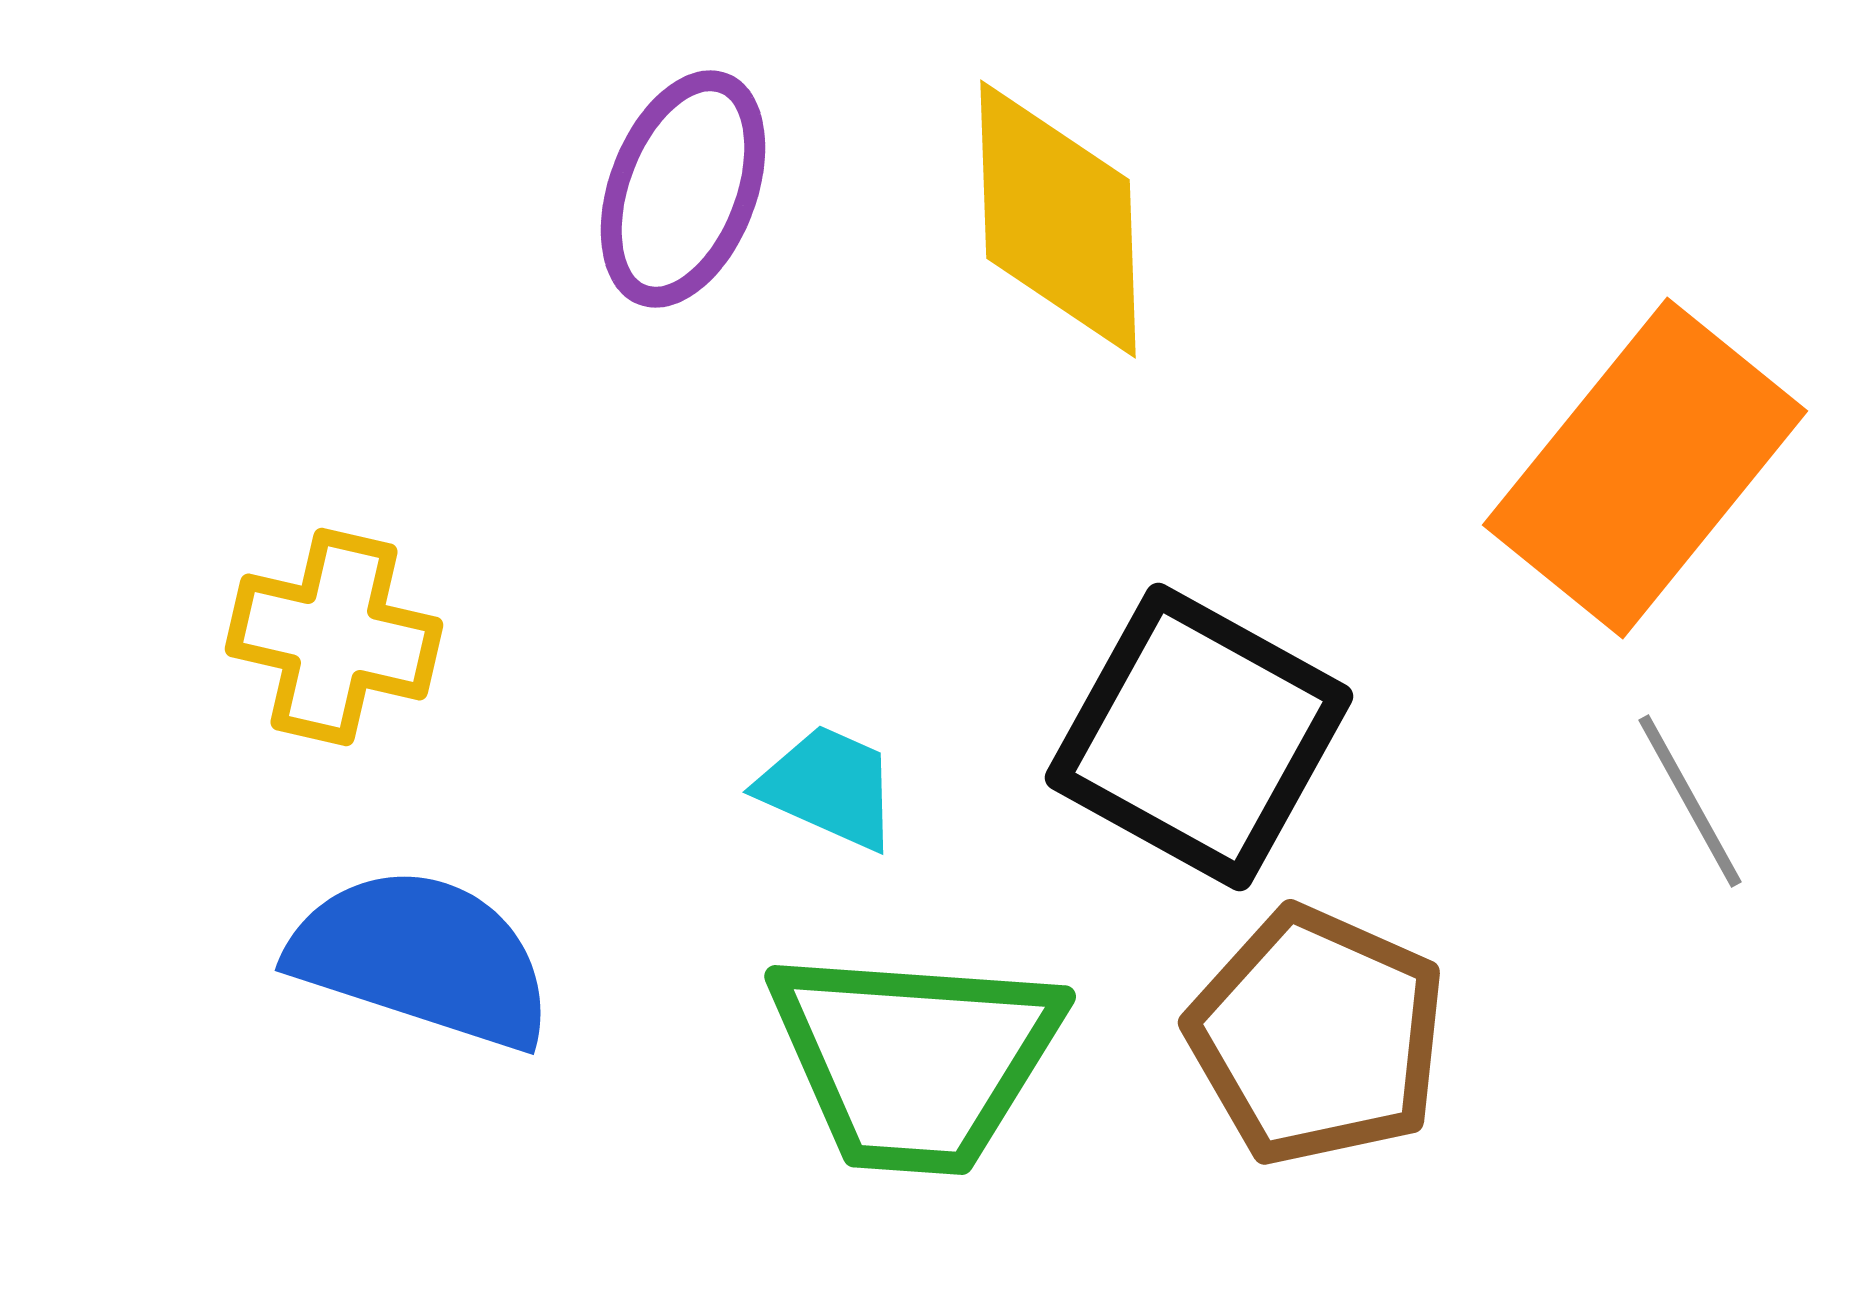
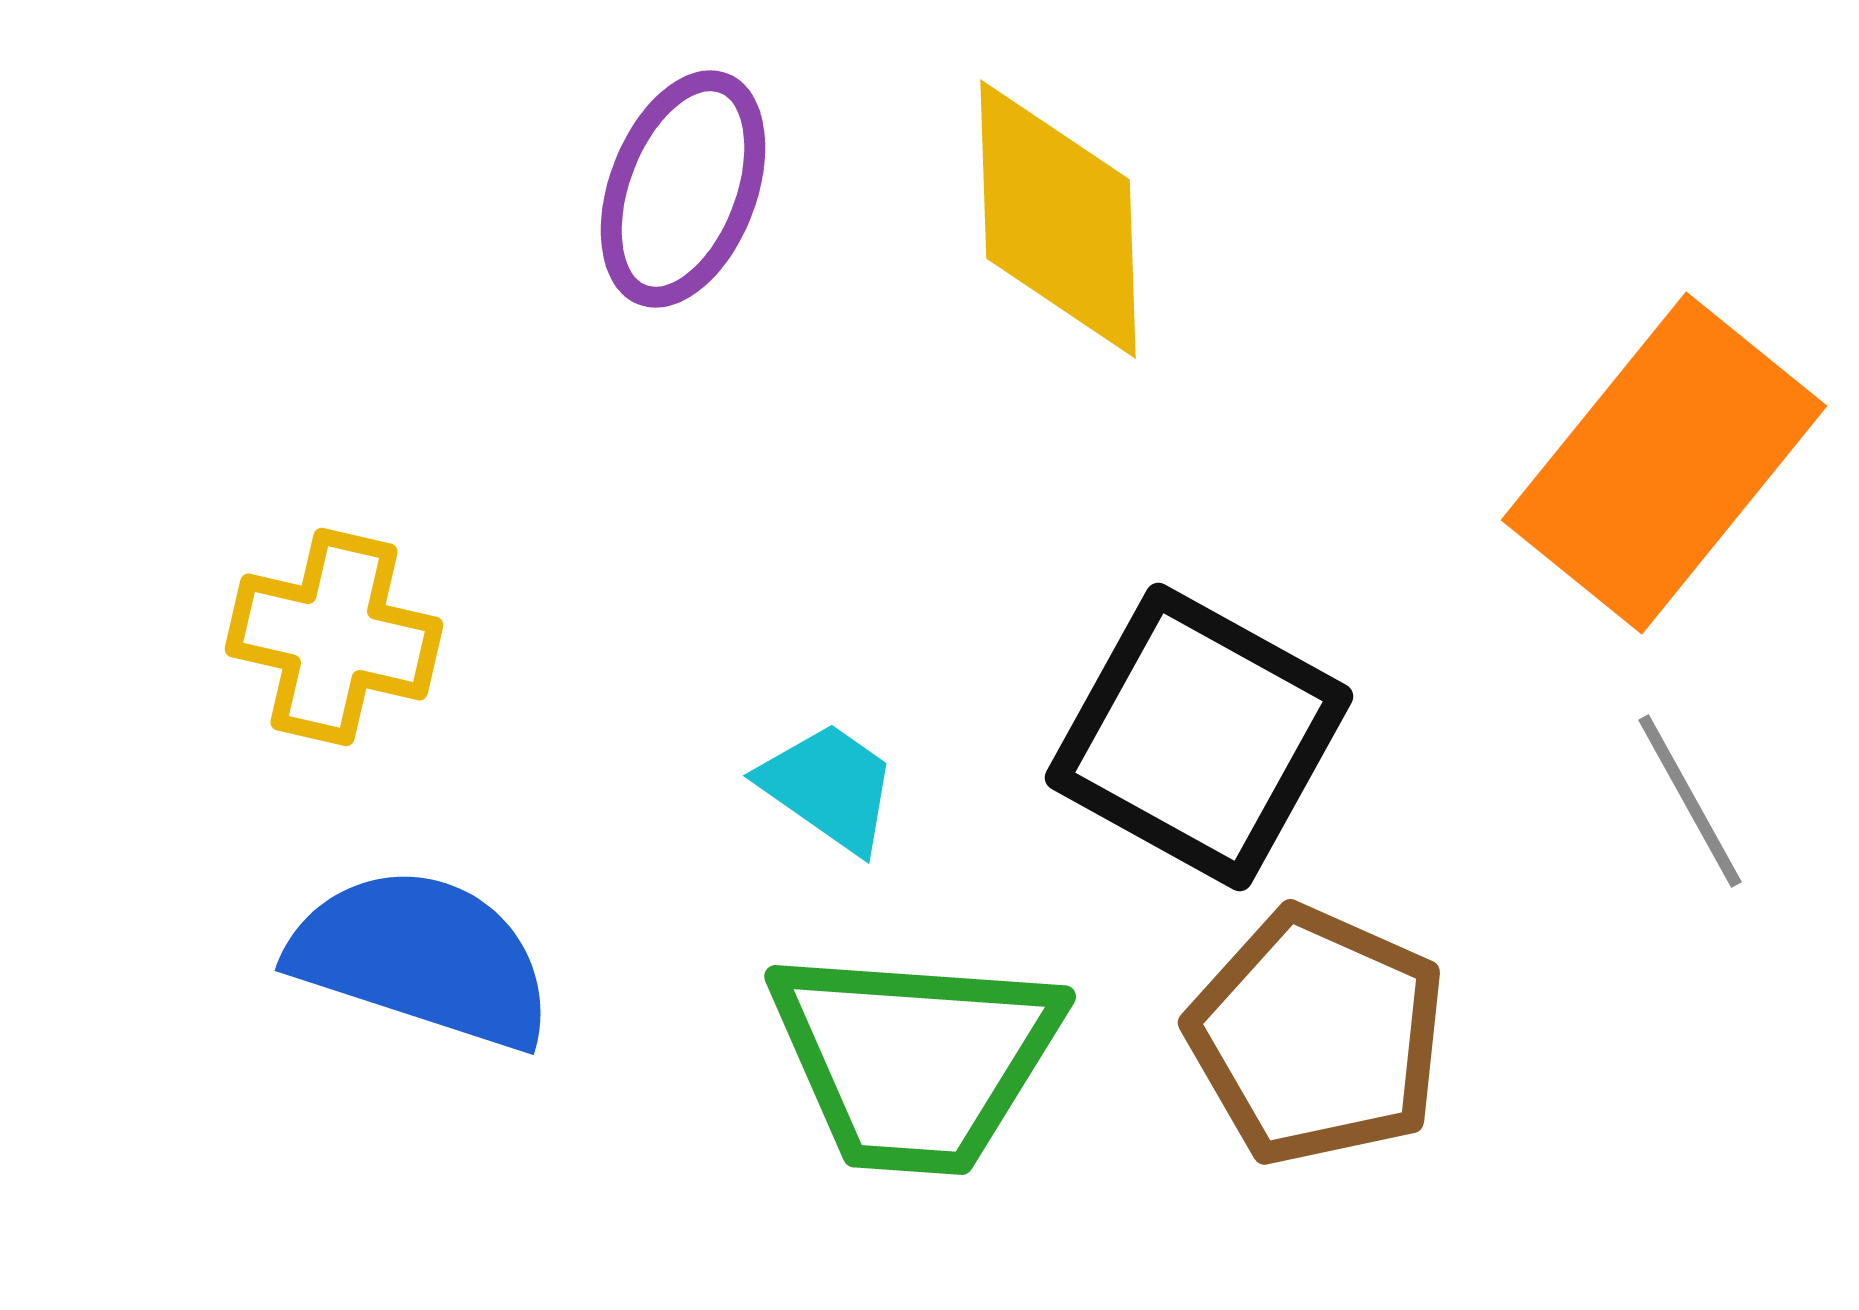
orange rectangle: moved 19 px right, 5 px up
cyan trapezoid: rotated 11 degrees clockwise
